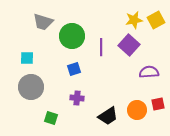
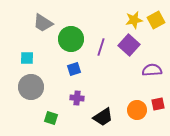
gray trapezoid: moved 1 px down; rotated 15 degrees clockwise
green circle: moved 1 px left, 3 px down
purple line: rotated 18 degrees clockwise
purple semicircle: moved 3 px right, 2 px up
black trapezoid: moved 5 px left, 1 px down
